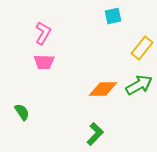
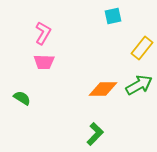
green semicircle: moved 14 px up; rotated 24 degrees counterclockwise
